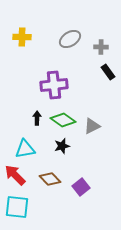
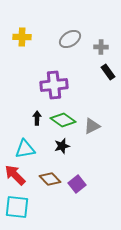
purple square: moved 4 px left, 3 px up
